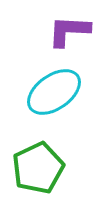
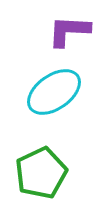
green pentagon: moved 3 px right, 5 px down
